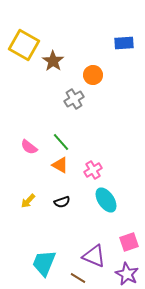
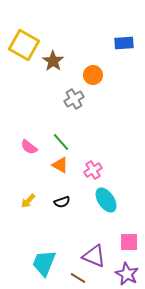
pink square: rotated 18 degrees clockwise
